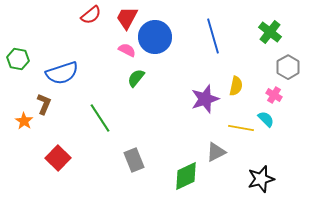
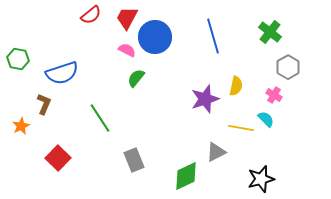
orange star: moved 3 px left, 5 px down; rotated 12 degrees clockwise
